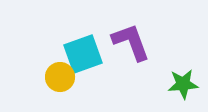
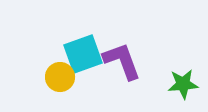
purple L-shape: moved 9 px left, 19 px down
